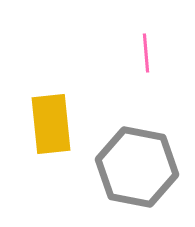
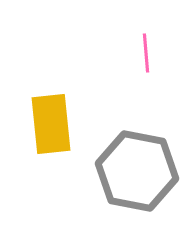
gray hexagon: moved 4 px down
